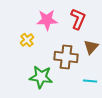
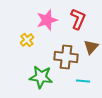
pink star: rotated 15 degrees counterclockwise
cyan line: moved 7 px left
